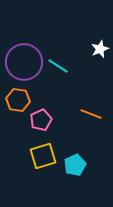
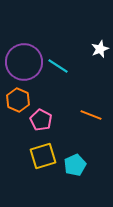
orange hexagon: rotated 15 degrees clockwise
orange line: moved 1 px down
pink pentagon: rotated 20 degrees counterclockwise
